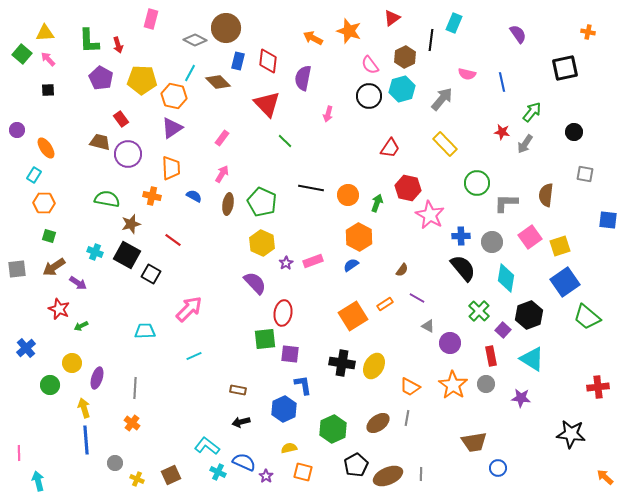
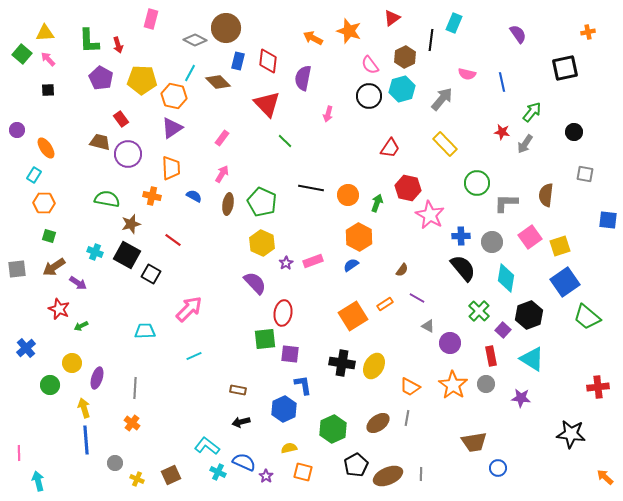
orange cross at (588, 32): rotated 24 degrees counterclockwise
